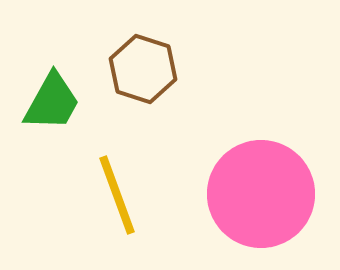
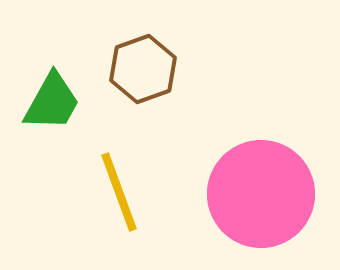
brown hexagon: rotated 22 degrees clockwise
yellow line: moved 2 px right, 3 px up
